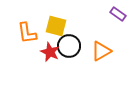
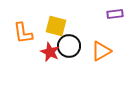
purple rectangle: moved 3 px left; rotated 42 degrees counterclockwise
orange L-shape: moved 4 px left
